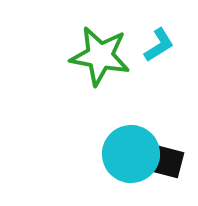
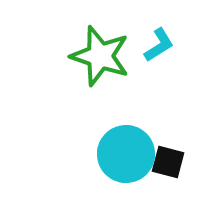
green star: rotated 8 degrees clockwise
cyan circle: moved 5 px left
